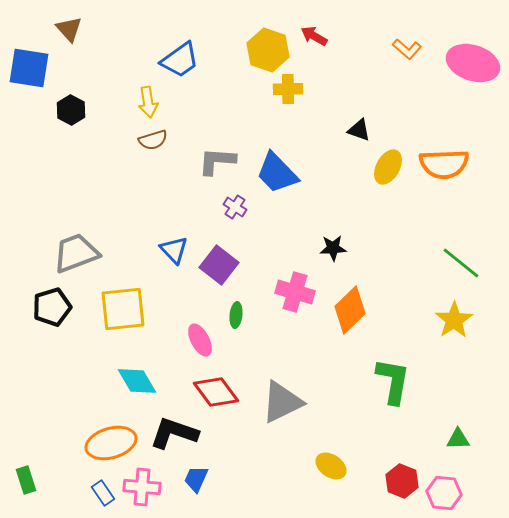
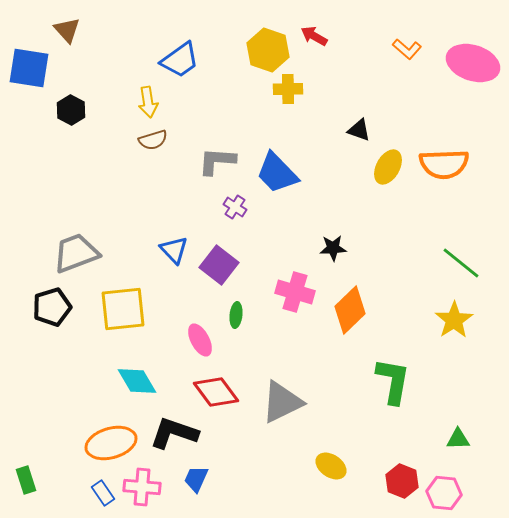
brown triangle at (69, 29): moved 2 px left, 1 px down
